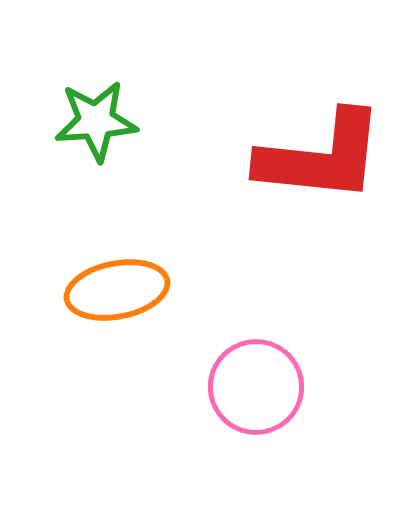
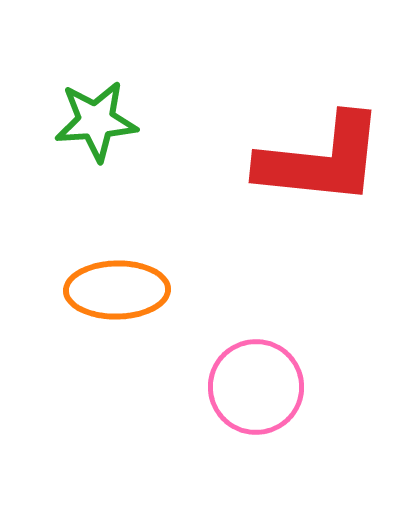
red L-shape: moved 3 px down
orange ellipse: rotated 10 degrees clockwise
